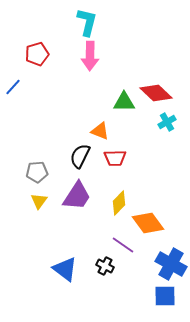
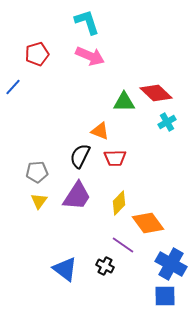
cyan L-shape: rotated 32 degrees counterclockwise
pink arrow: rotated 68 degrees counterclockwise
